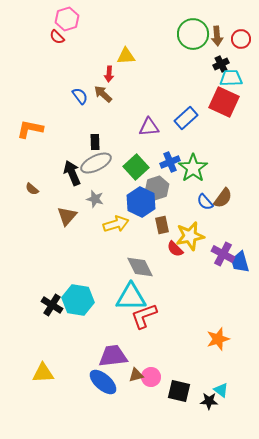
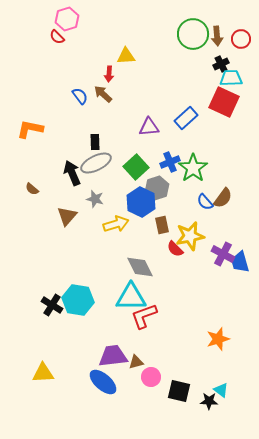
brown triangle at (136, 375): moved 13 px up
